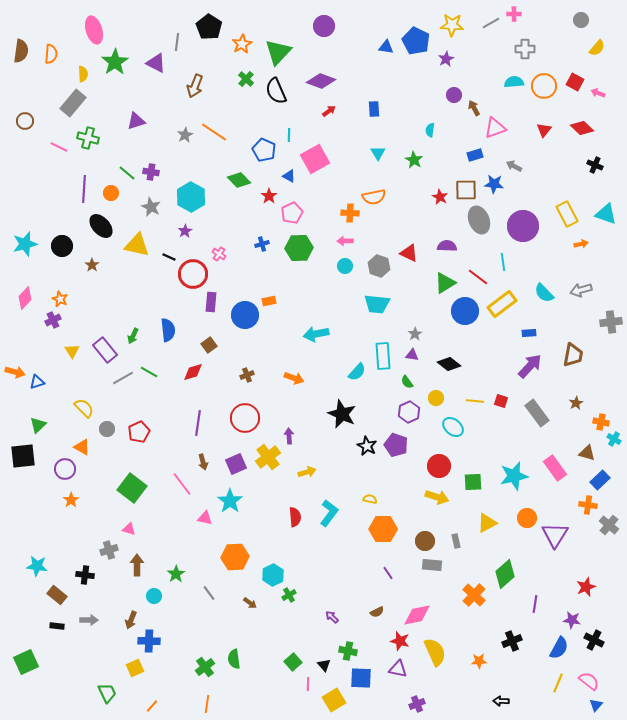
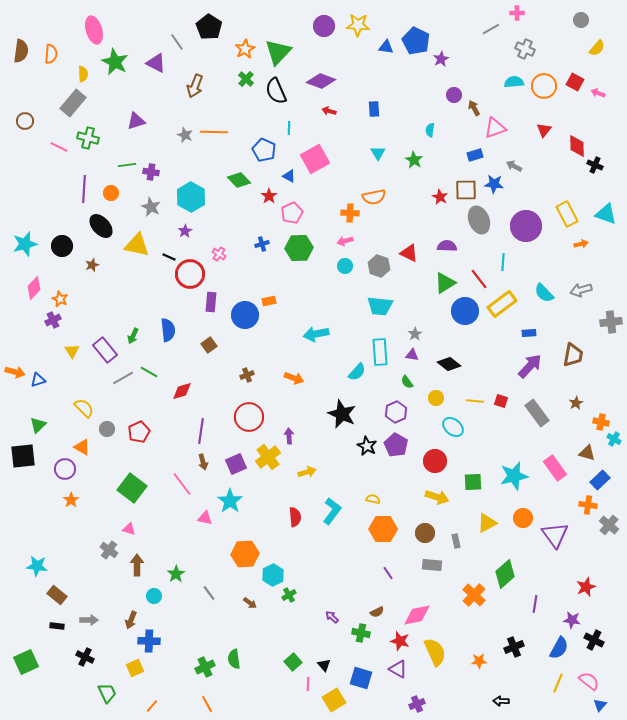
pink cross at (514, 14): moved 3 px right, 1 px up
gray line at (491, 23): moved 6 px down
yellow star at (452, 25): moved 94 px left
gray line at (177, 42): rotated 42 degrees counterclockwise
orange star at (242, 44): moved 3 px right, 5 px down
gray cross at (525, 49): rotated 24 degrees clockwise
purple star at (446, 59): moved 5 px left
green star at (115, 62): rotated 12 degrees counterclockwise
red arrow at (329, 111): rotated 128 degrees counterclockwise
red diamond at (582, 128): moved 5 px left, 18 px down; rotated 45 degrees clockwise
orange line at (214, 132): rotated 32 degrees counterclockwise
gray star at (185, 135): rotated 21 degrees counterclockwise
cyan line at (289, 135): moved 7 px up
green line at (127, 173): moved 8 px up; rotated 48 degrees counterclockwise
purple circle at (523, 226): moved 3 px right
pink arrow at (345, 241): rotated 14 degrees counterclockwise
cyan line at (503, 262): rotated 12 degrees clockwise
brown star at (92, 265): rotated 16 degrees clockwise
red circle at (193, 274): moved 3 px left
red line at (478, 277): moved 1 px right, 2 px down; rotated 15 degrees clockwise
pink diamond at (25, 298): moved 9 px right, 10 px up
cyan trapezoid at (377, 304): moved 3 px right, 2 px down
cyan rectangle at (383, 356): moved 3 px left, 4 px up
red diamond at (193, 372): moved 11 px left, 19 px down
blue triangle at (37, 382): moved 1 px right, 2 px up
purple hexagon at (409, 412): moved 13 px left
red circle at (245, 418): moved 4 px right, 1 px up
purple line at (198, 423): moved 3 px right, 8 px down
purple pentagon at (396, 445): rotated 10 degrees clockwise
red circle at (439, 466): moved 4 px left, 5 px up
yellow semicircle at (370, 499): moved 3 px right
cyan L-shape at (329, 513): moved 3 px right, 2 px up
orange circle at (527, 518): moved 4 px left
purple triangle at (555, 535): rotated 8 degrees counterclockwise
brown circle at (425, 541): moved 8 px up
gray cross at (109, 550): rotated 36 degrees counterclockwise
orange hexagon at (235, 557): moved 10 px right, 3 px up
black cross at (85, 575): moved 82 px down; rotated 18 degrees clockwise
black cross at (512, 641): moved 2 px right, 6 px down
green cross at (348, 651): moved 13 px right, 18 px up
green cross at (205, 667): rotated 12 degrees clockwise
purple triangle at (398, 669): rotated 18 degrees clockwise
blue square at (361, 678): rotated 15 degrees clockwise
orange line at (207, 704): rotated 36 degrees counterclockwise
blue triangle at (596, 705): moved 4 px right
